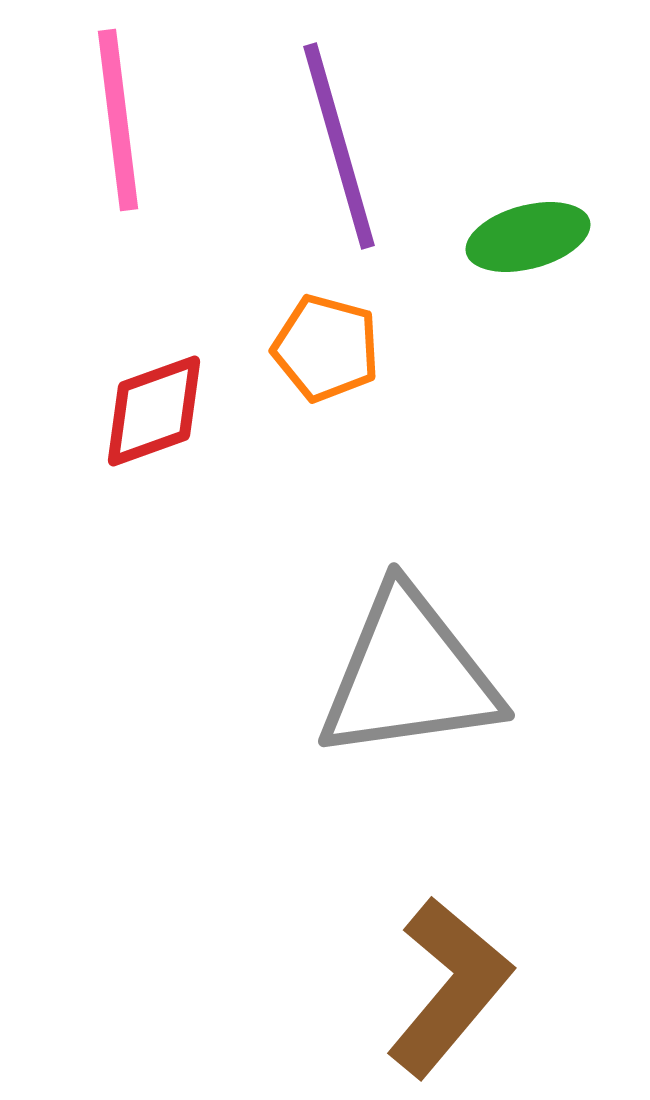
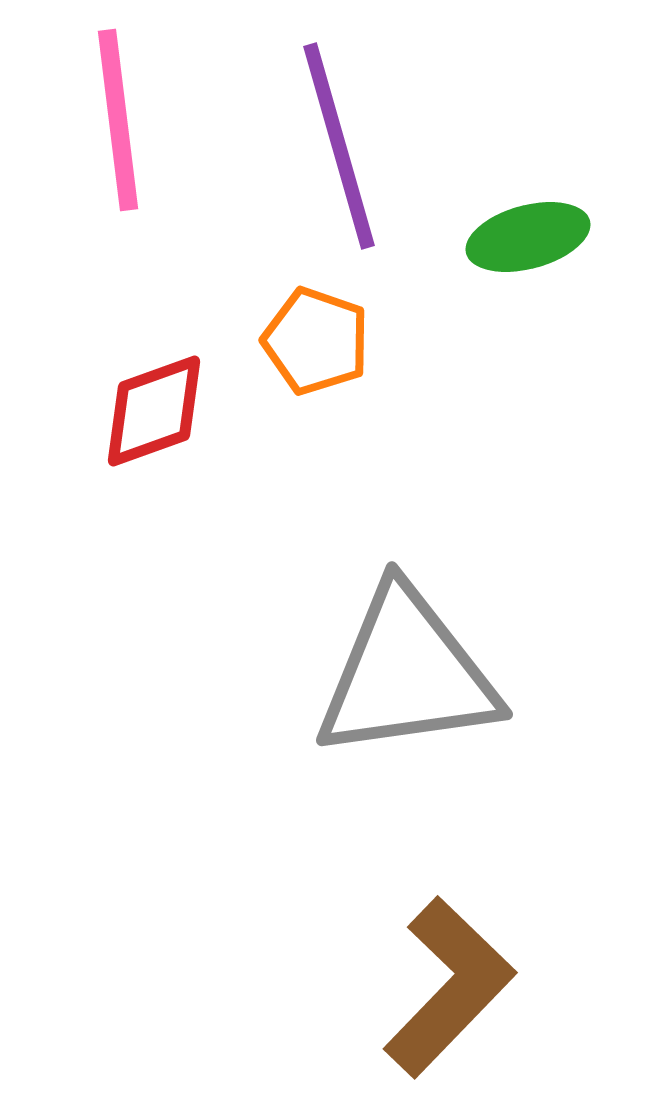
orange pentagon: moved 10 px left, 7 px up; rotated 4 degrees clockwise
gray triangle: moved 2 px left, 1 px up
brown L-shape: rotated 4 degrees clockwise
